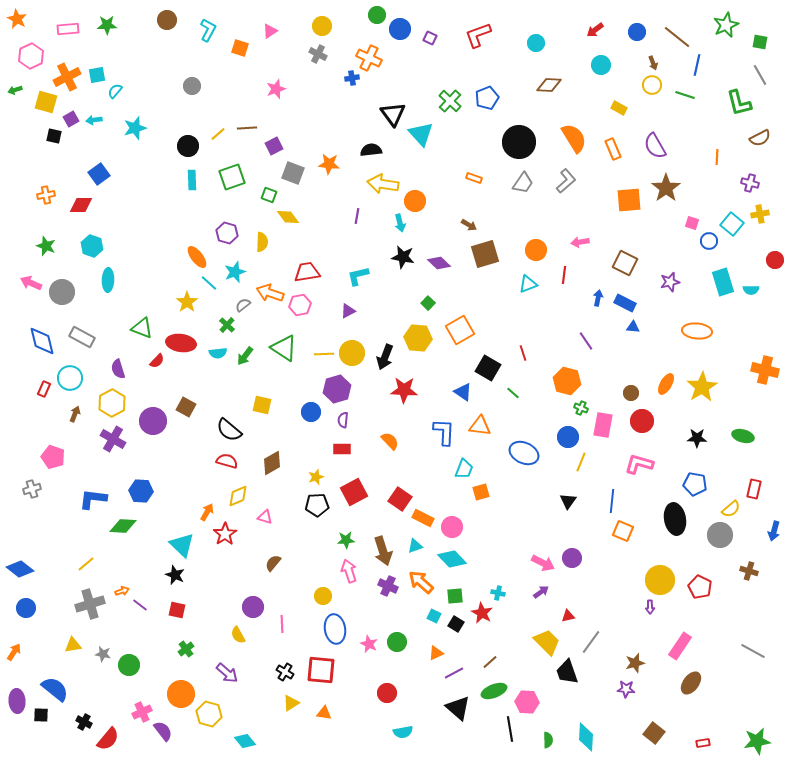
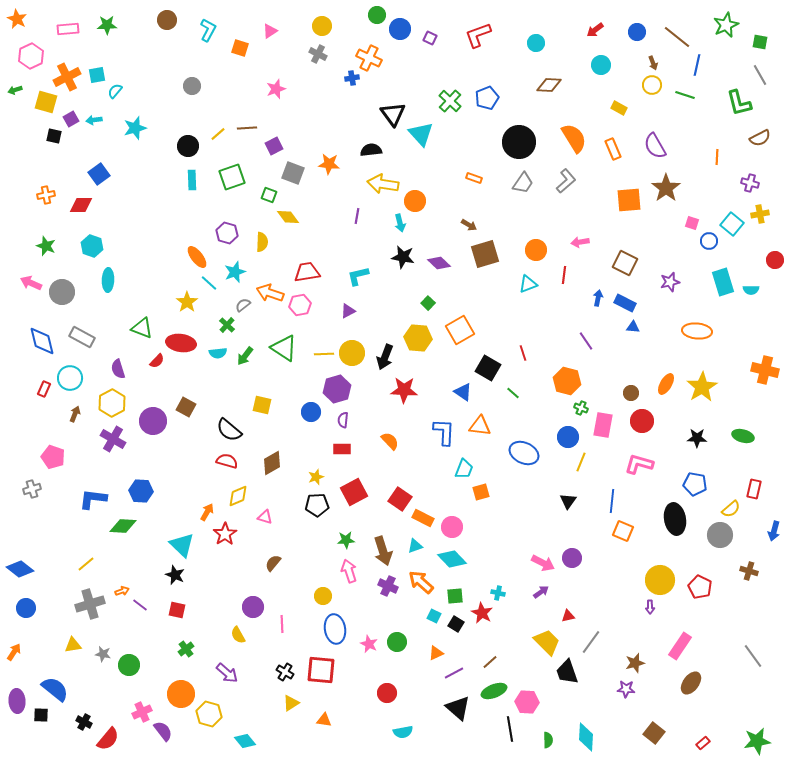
gray line at (753, 651): moved 5 px down; rotated 25 degrees clockwise
orange triangle at (324, 713): moved 7 px down
red rectangle at (703, 743): rotated 32 degrees counterclockwise
